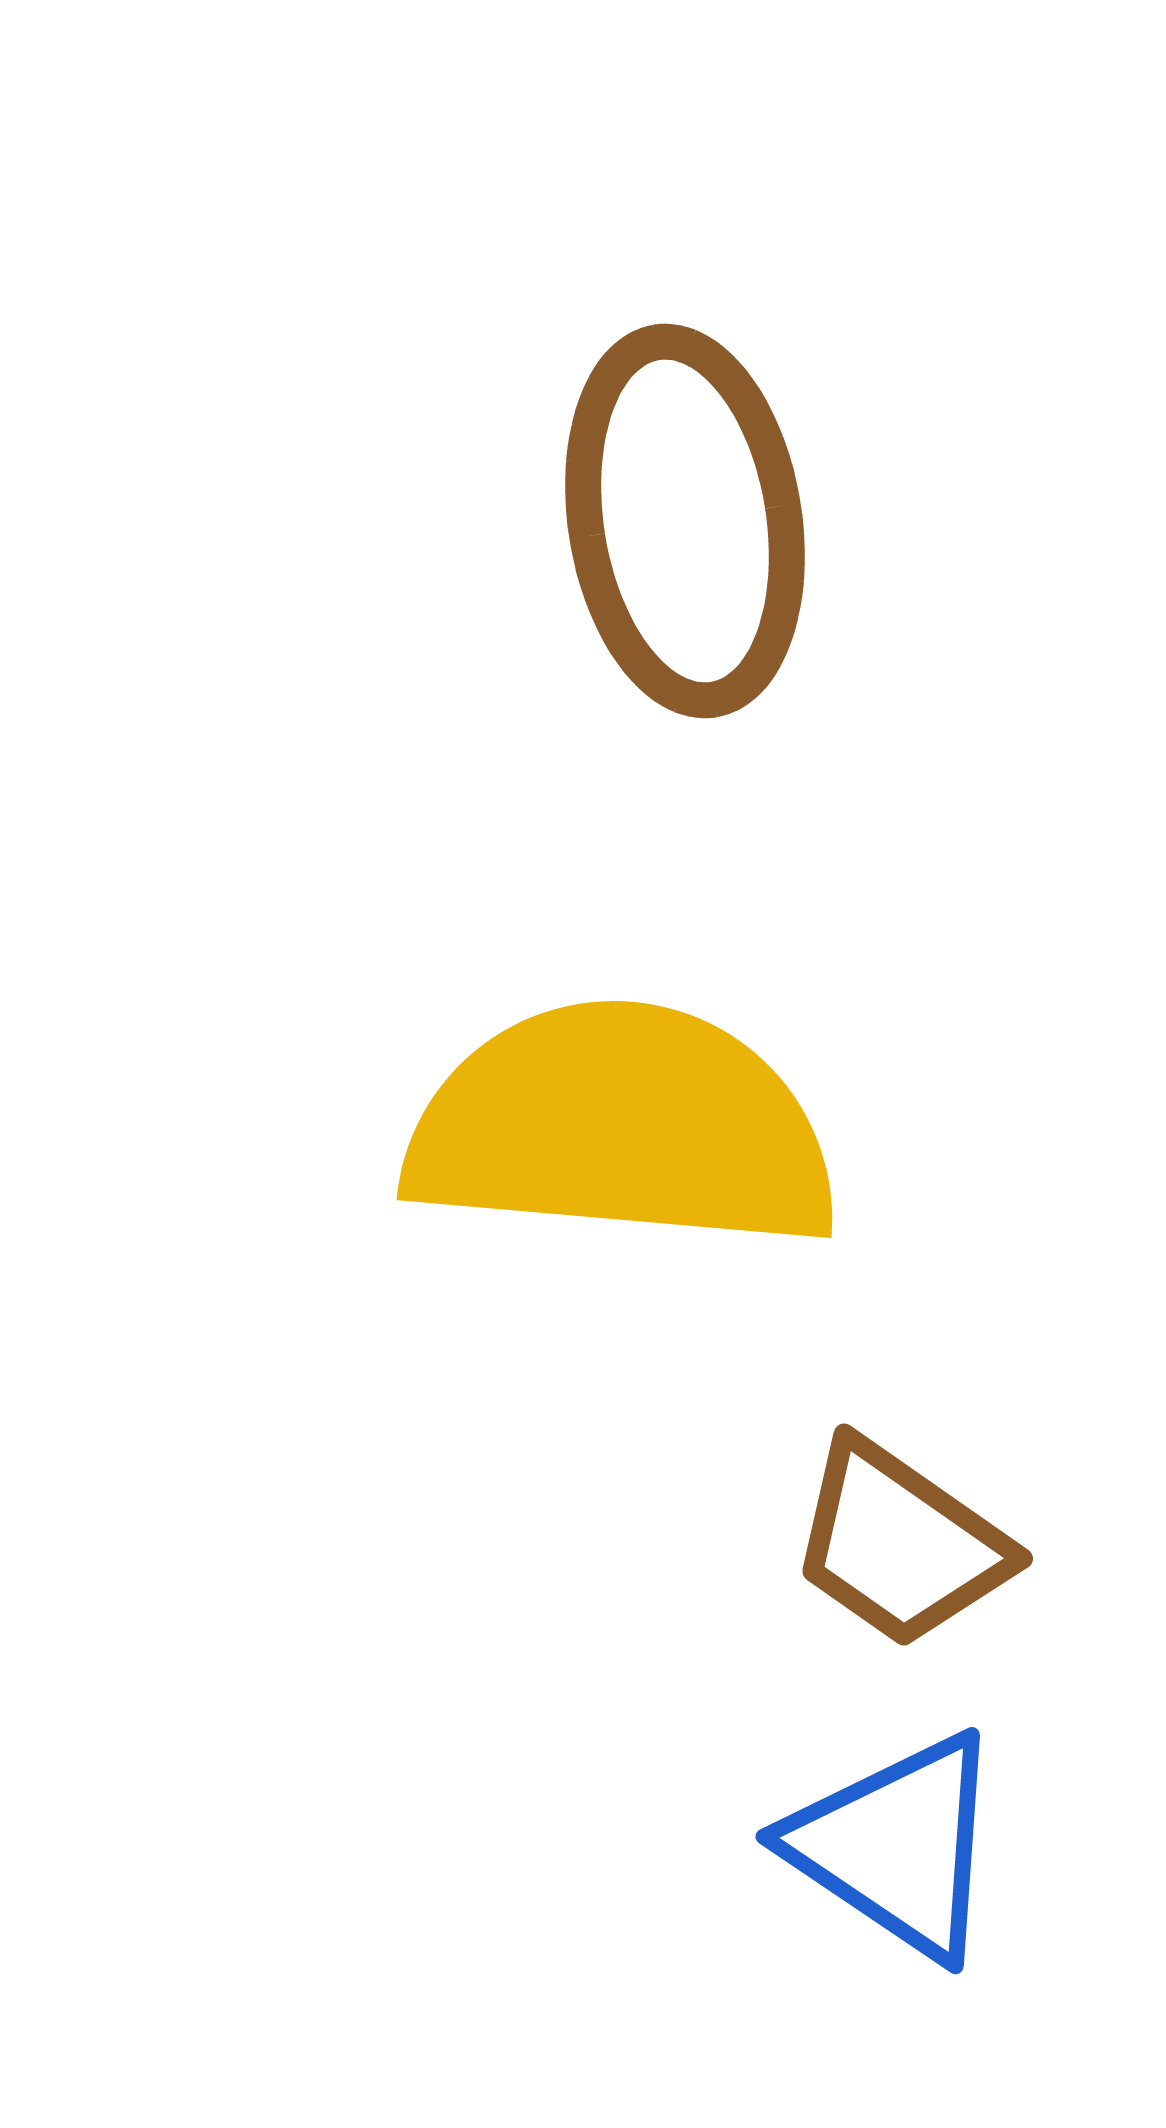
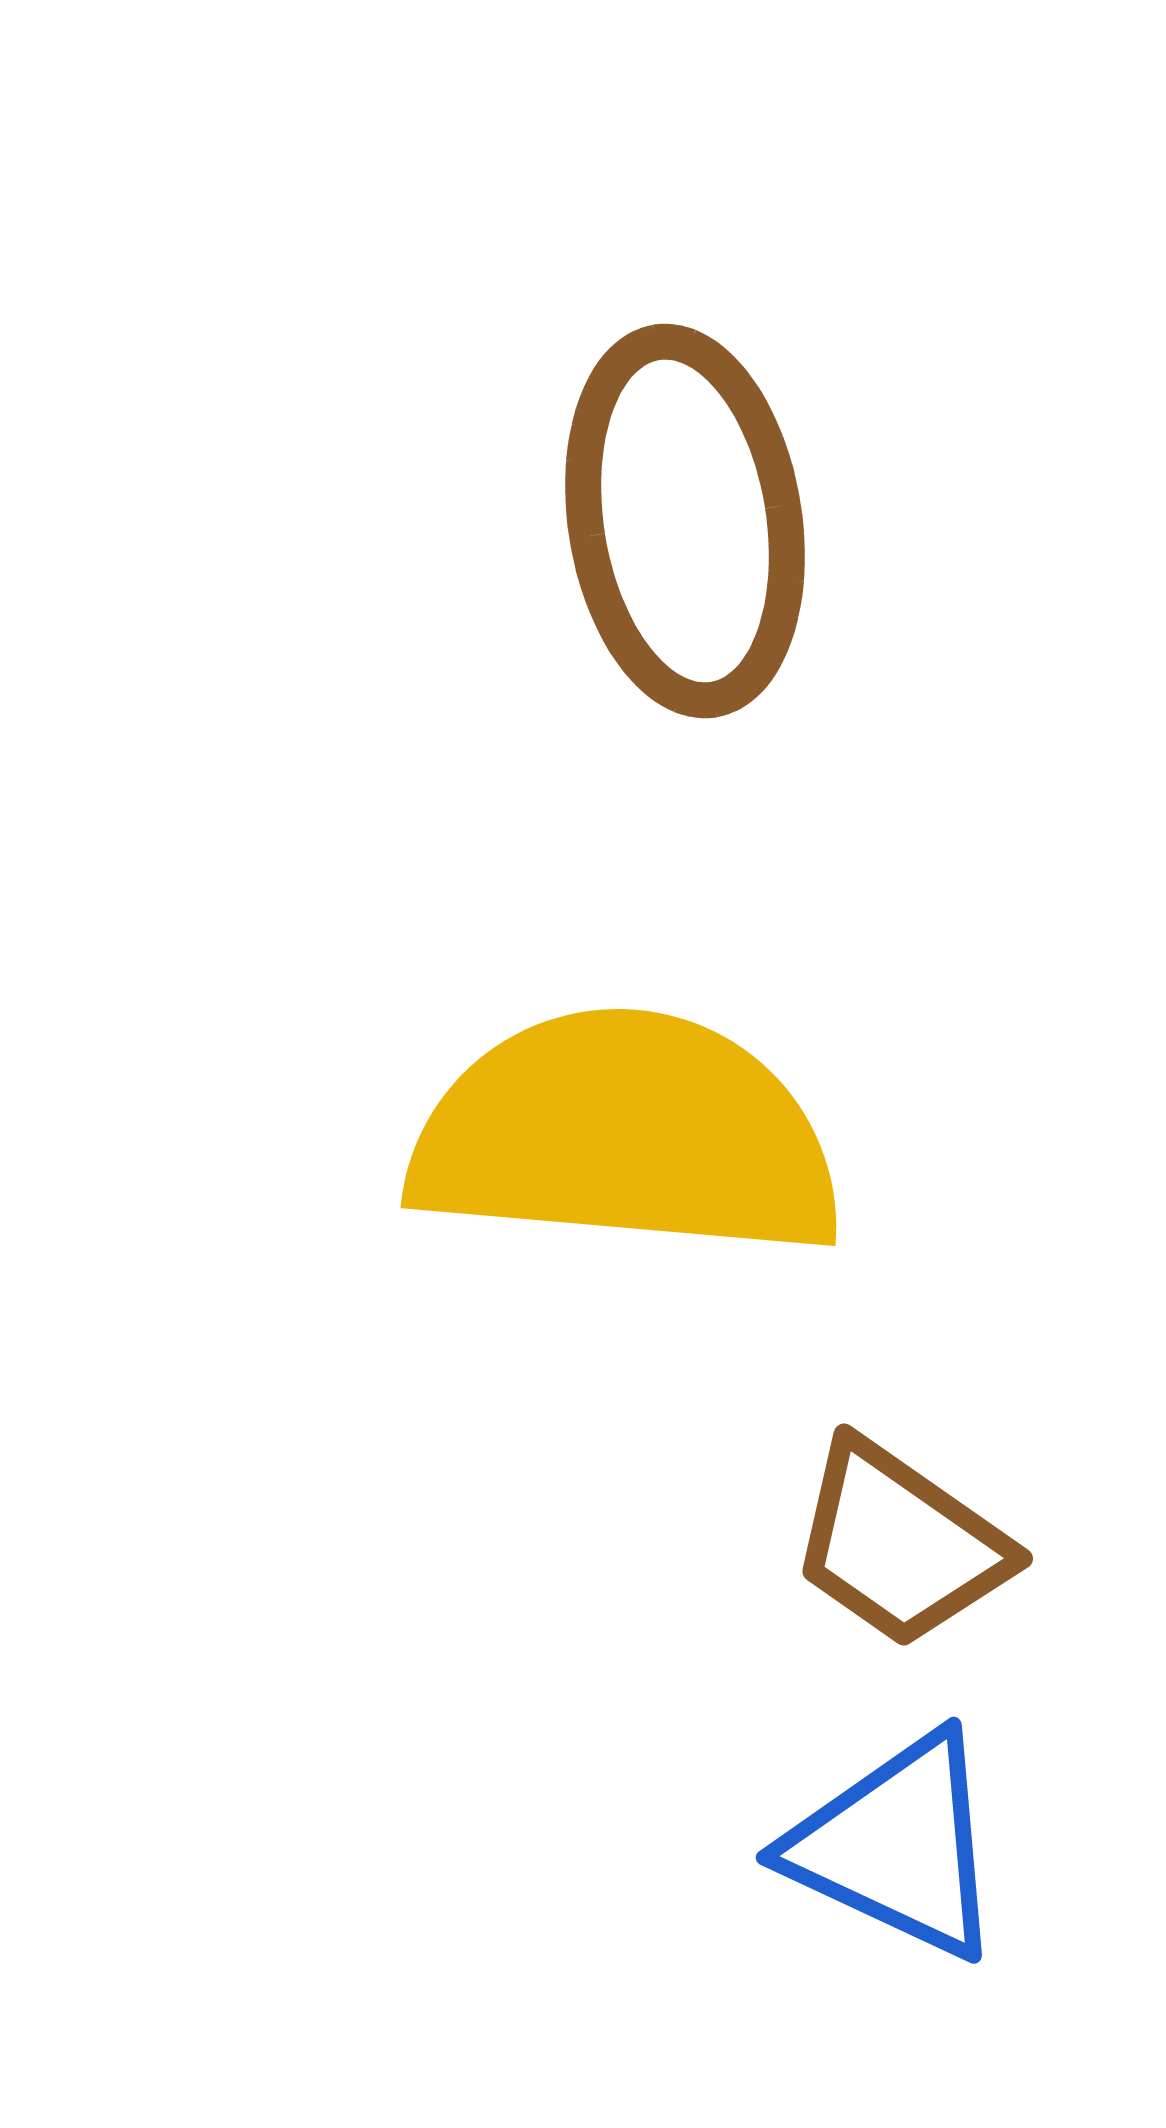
yellow semicircle: moved 4 px right, 8 px down
blue triangle: rotated 9 degrees counterclockwise
